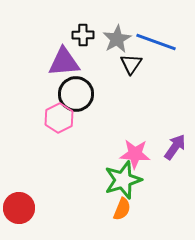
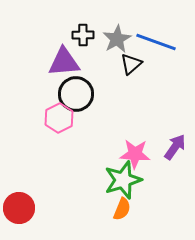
black triangle: rotated 15 degrees clockwise
